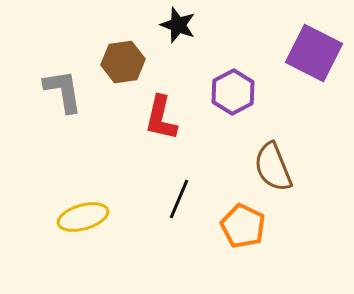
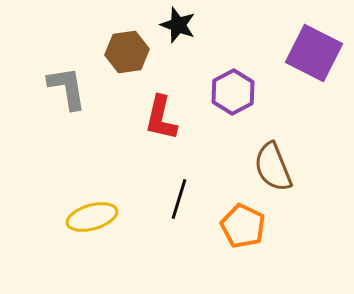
brown hexagon: moved 4 px right, 10 px up
gray L-shape: moved 4 px right, 3 px up
black line: rotated 6 degrees counterclockwise
yellow ellipse: moved 9 px right
